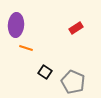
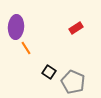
purple ellipse: moved 2 px down
orange line: rotated 40 degrees clockwise
black square: moved 4 px right
